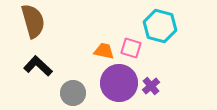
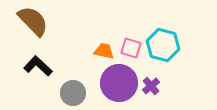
brown semicircle: rotated 28 degrees counterclockwise
cyan hexagon: moved 3 px right, 19 px down
